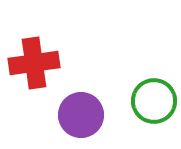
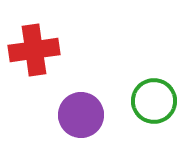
red cross: moved 13 px up
